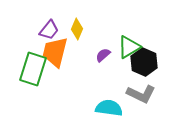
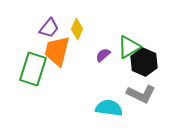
purple trapezoid: moved 2 px up
orange trapezoid: moved 2 px right, 1 px up
